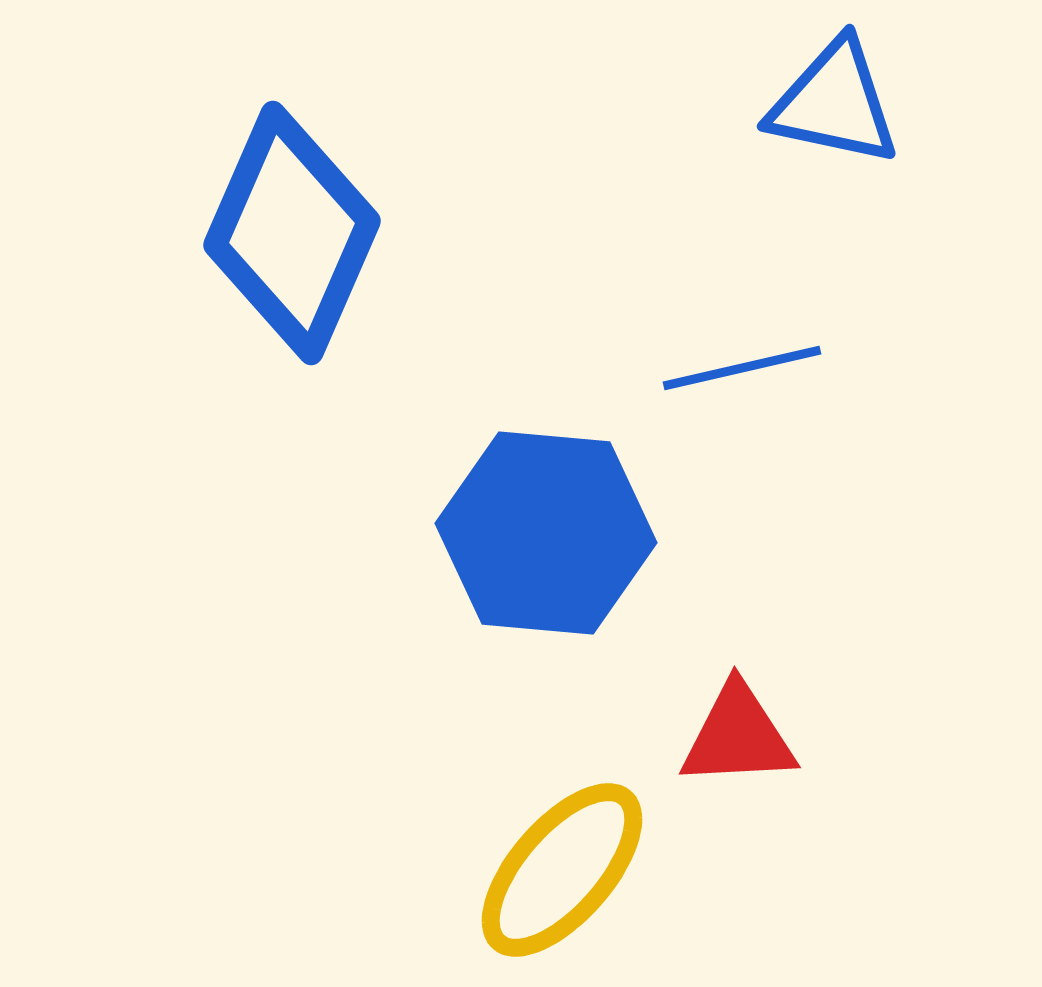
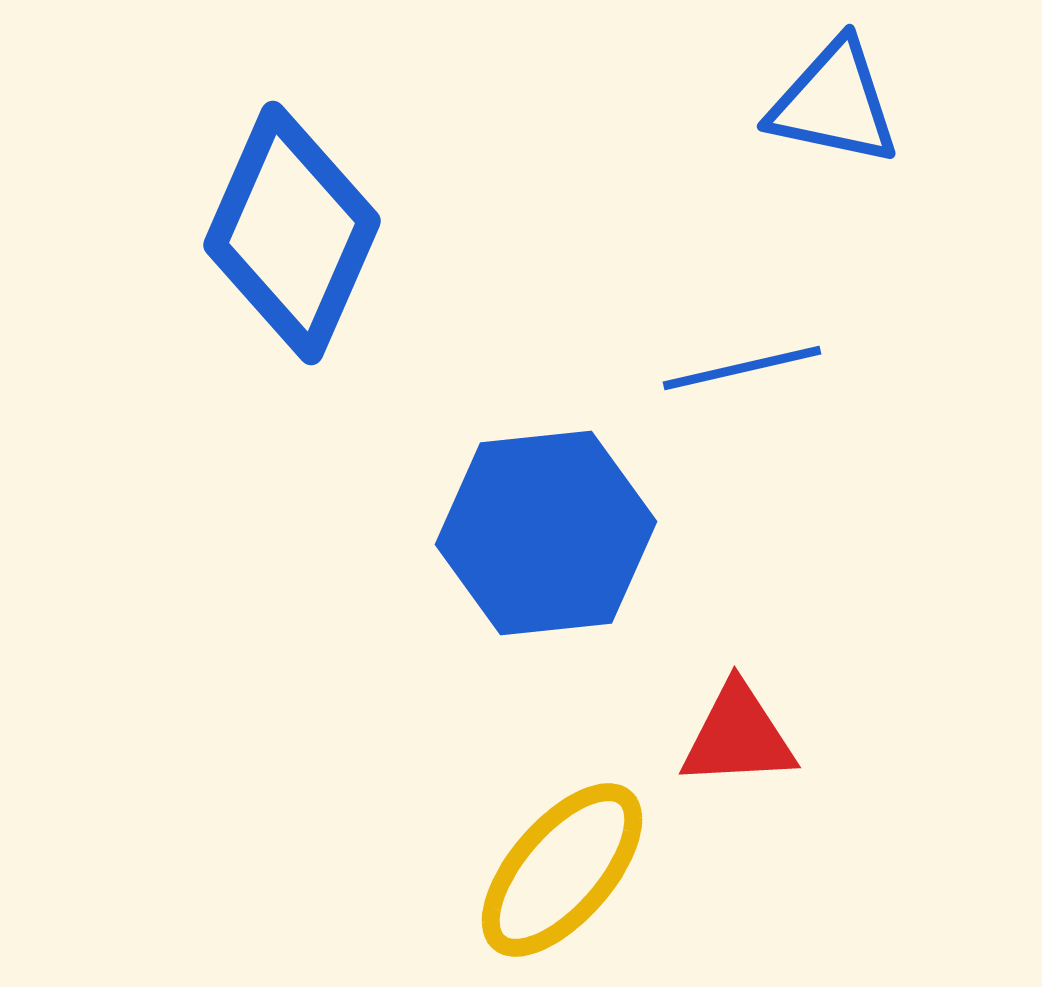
blue hexagon: rotated 11 degrees counterclockwise
